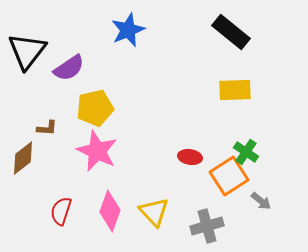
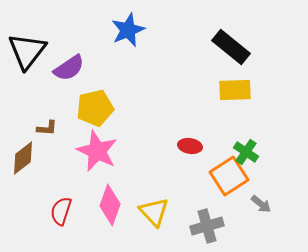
black rectangle: moved 15 px down
red ellipse: moved 11 px up
gray arrow: moved 3 px down
pink diamond: moved 6 px up
